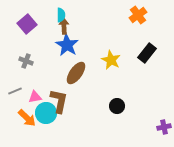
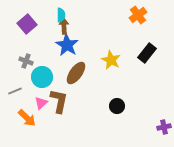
pink triangle: moved 6 px right, 6 px down; rotated 32 degrees counterclockwise
cyan circle: moved 4 px left, 36 px up
